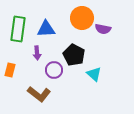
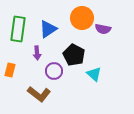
blue triangle: moved 2 px right; rotated 30 degrees counterclockwise
purple circle: moved 1 px down
